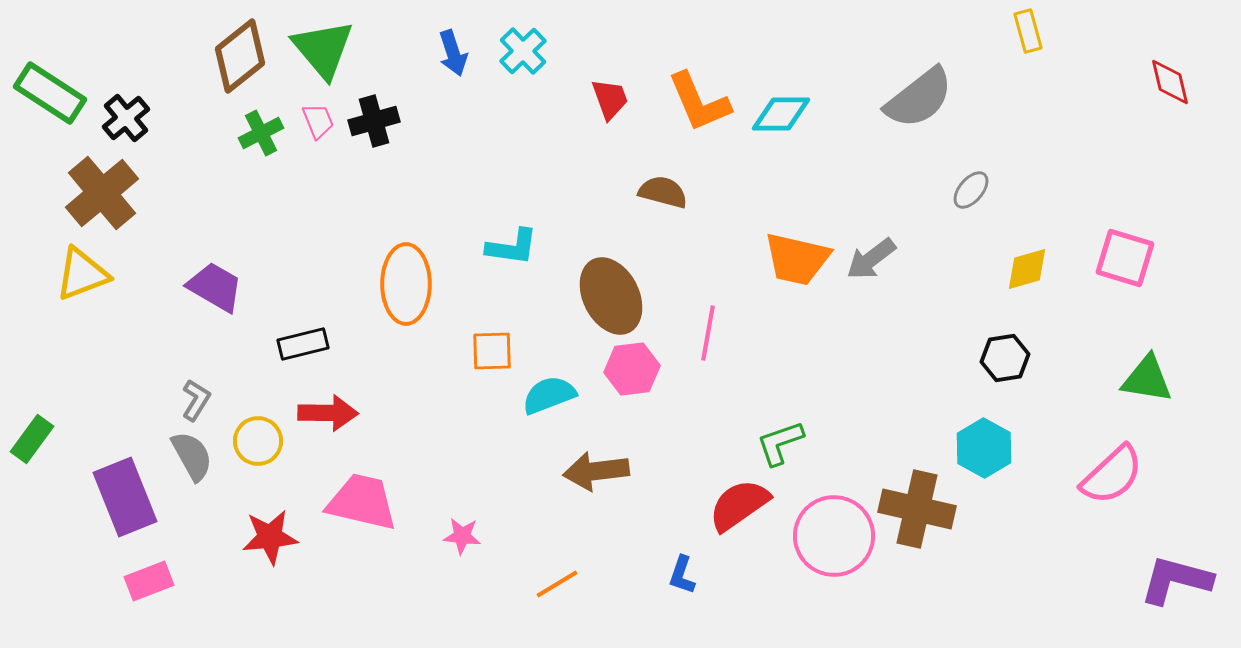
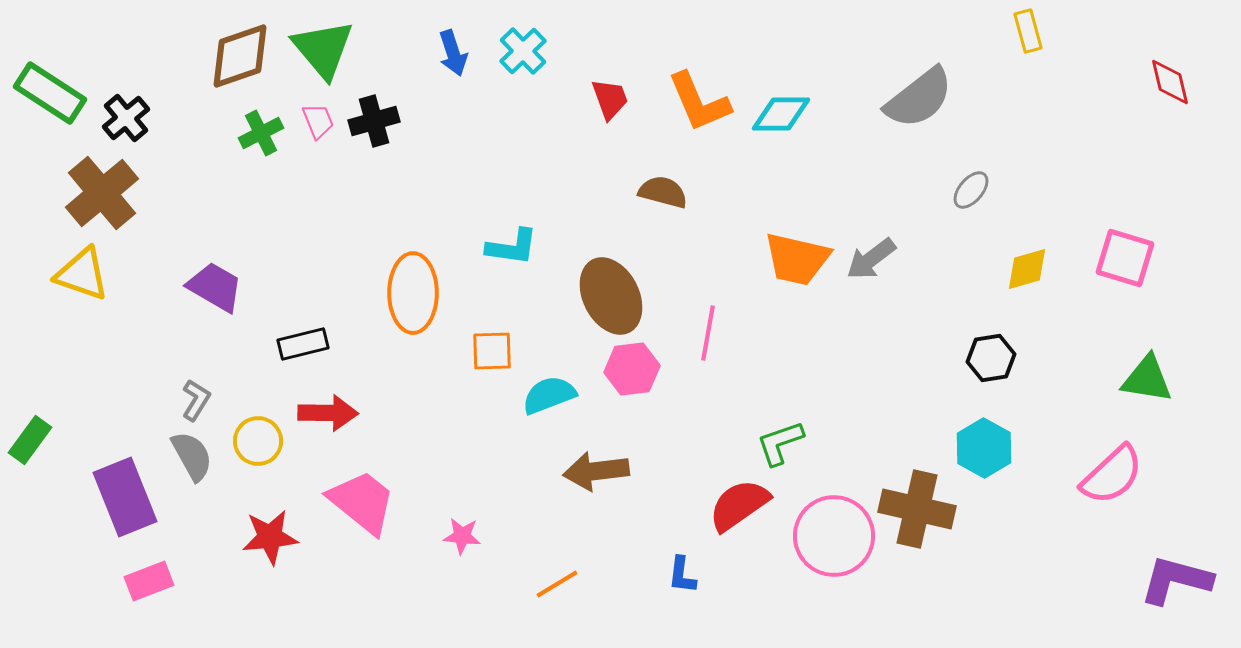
brown diamond at (240, 56): rotated 20 degrees clockwise
yellow triangle at (82, 274): rotated 40 degrees clockwise
orange ellipse at (406, 284): moved 7 px right, 9 px down
black hexagon at (1005, 358): moved 14 px left
green rectangle at (32, 439): moved 2 px left, 1 px down
pink trapezoid at (362, 502): rotated 26 degrees clockwise
blue L-shape at (682, 575): rotated 12 degrees counterclockwise
